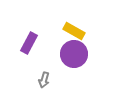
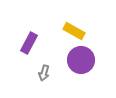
purple circle: moved 7 px right, 6 px down
gray arrow: moved 7 px up
